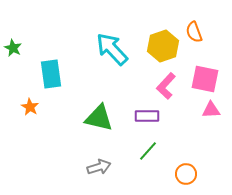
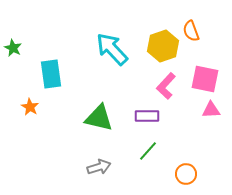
orange semicircle: moved 3 px left, 1 px up
